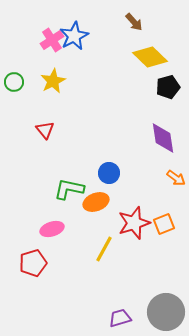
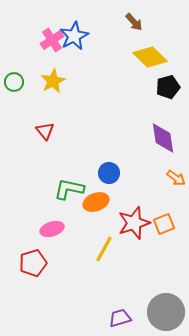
red triangle: moved 1 px down
